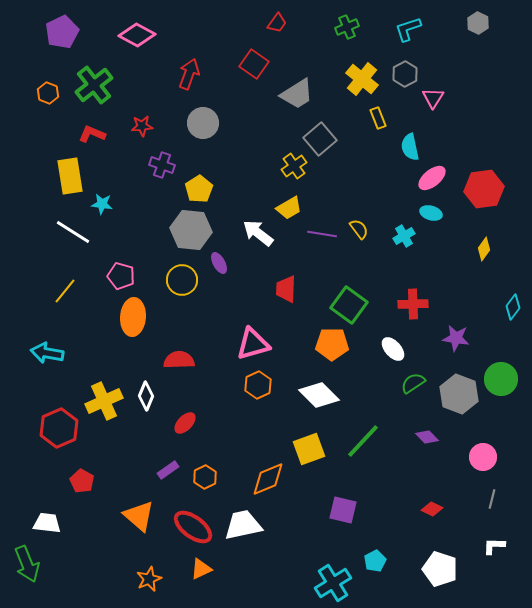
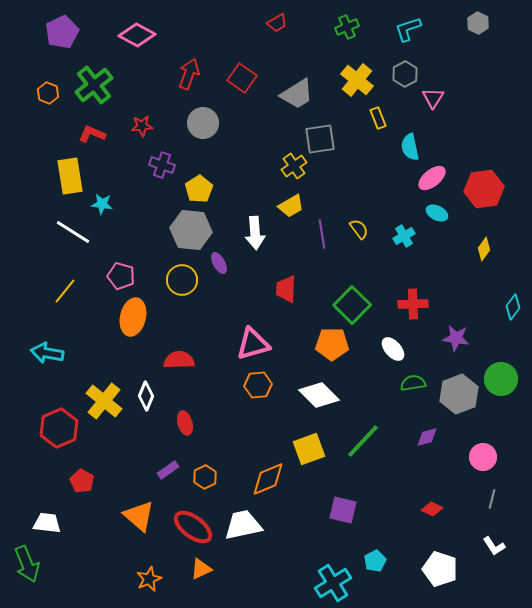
red trapezoid at (277, 23): rotated 25 degrees clockwise
red square at (254, 64): moved 12 px left, 14 px down
yellow cross at (362, 79): moved 5 px left, 1 px down
gray square at (320, 139): rotated 32 degrees clockwise
yellow trapezoid at (289, 208): moved 2 px right, 2 px up
cyan ellipse at (431, 213): moved 6 px right; rotated 10 degrees clockwise
white arrow at (258, 233): moved 3 px left; rotated 132 degrees counterclockwise
purple line at (322, 234): rotated 72 degrees clockwise
green square at (349, 305): moved 3 px right; rotated 9 degrees clockwise
orange ellipse at (133, 317): rotated 9 degrees clockwise
green semicircle at (413, 383): rotated 25 degrees clockwise
orange hexagon at (258, 385): rotated 20 degrees clockwise
gray hexagon at (459, 394): rotated 18 degrees clockwise
yellow cross at (104, 401): rotated 27 degrees counterclockwise
red ellipse at (185, 423): rotated 60 degrees counterclockwise
purple diamond at (427, 437): rotated 60 degrees counterclockwise
white L-shape at (494, 546): rotated 125 degrees counterclockwise
